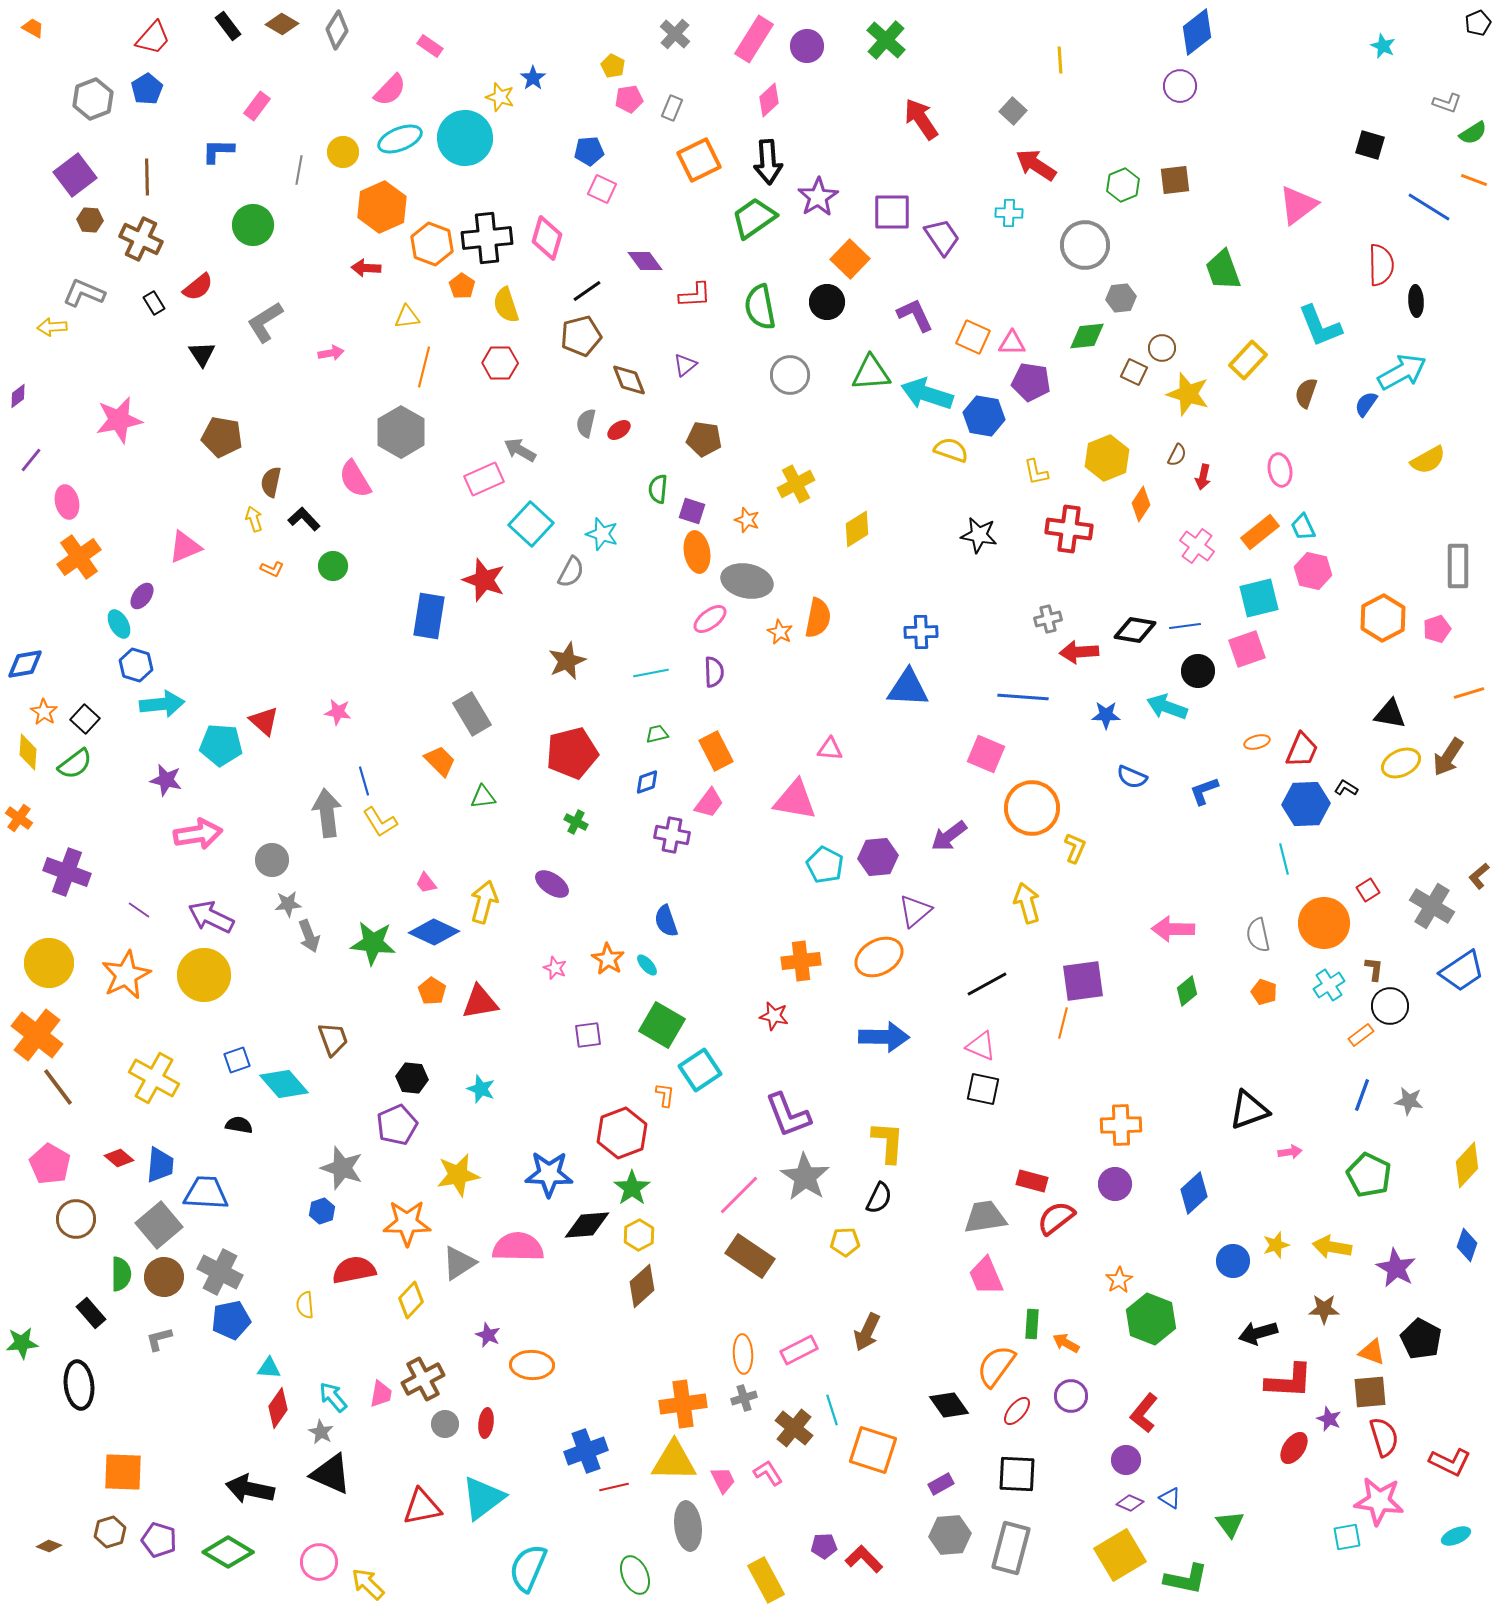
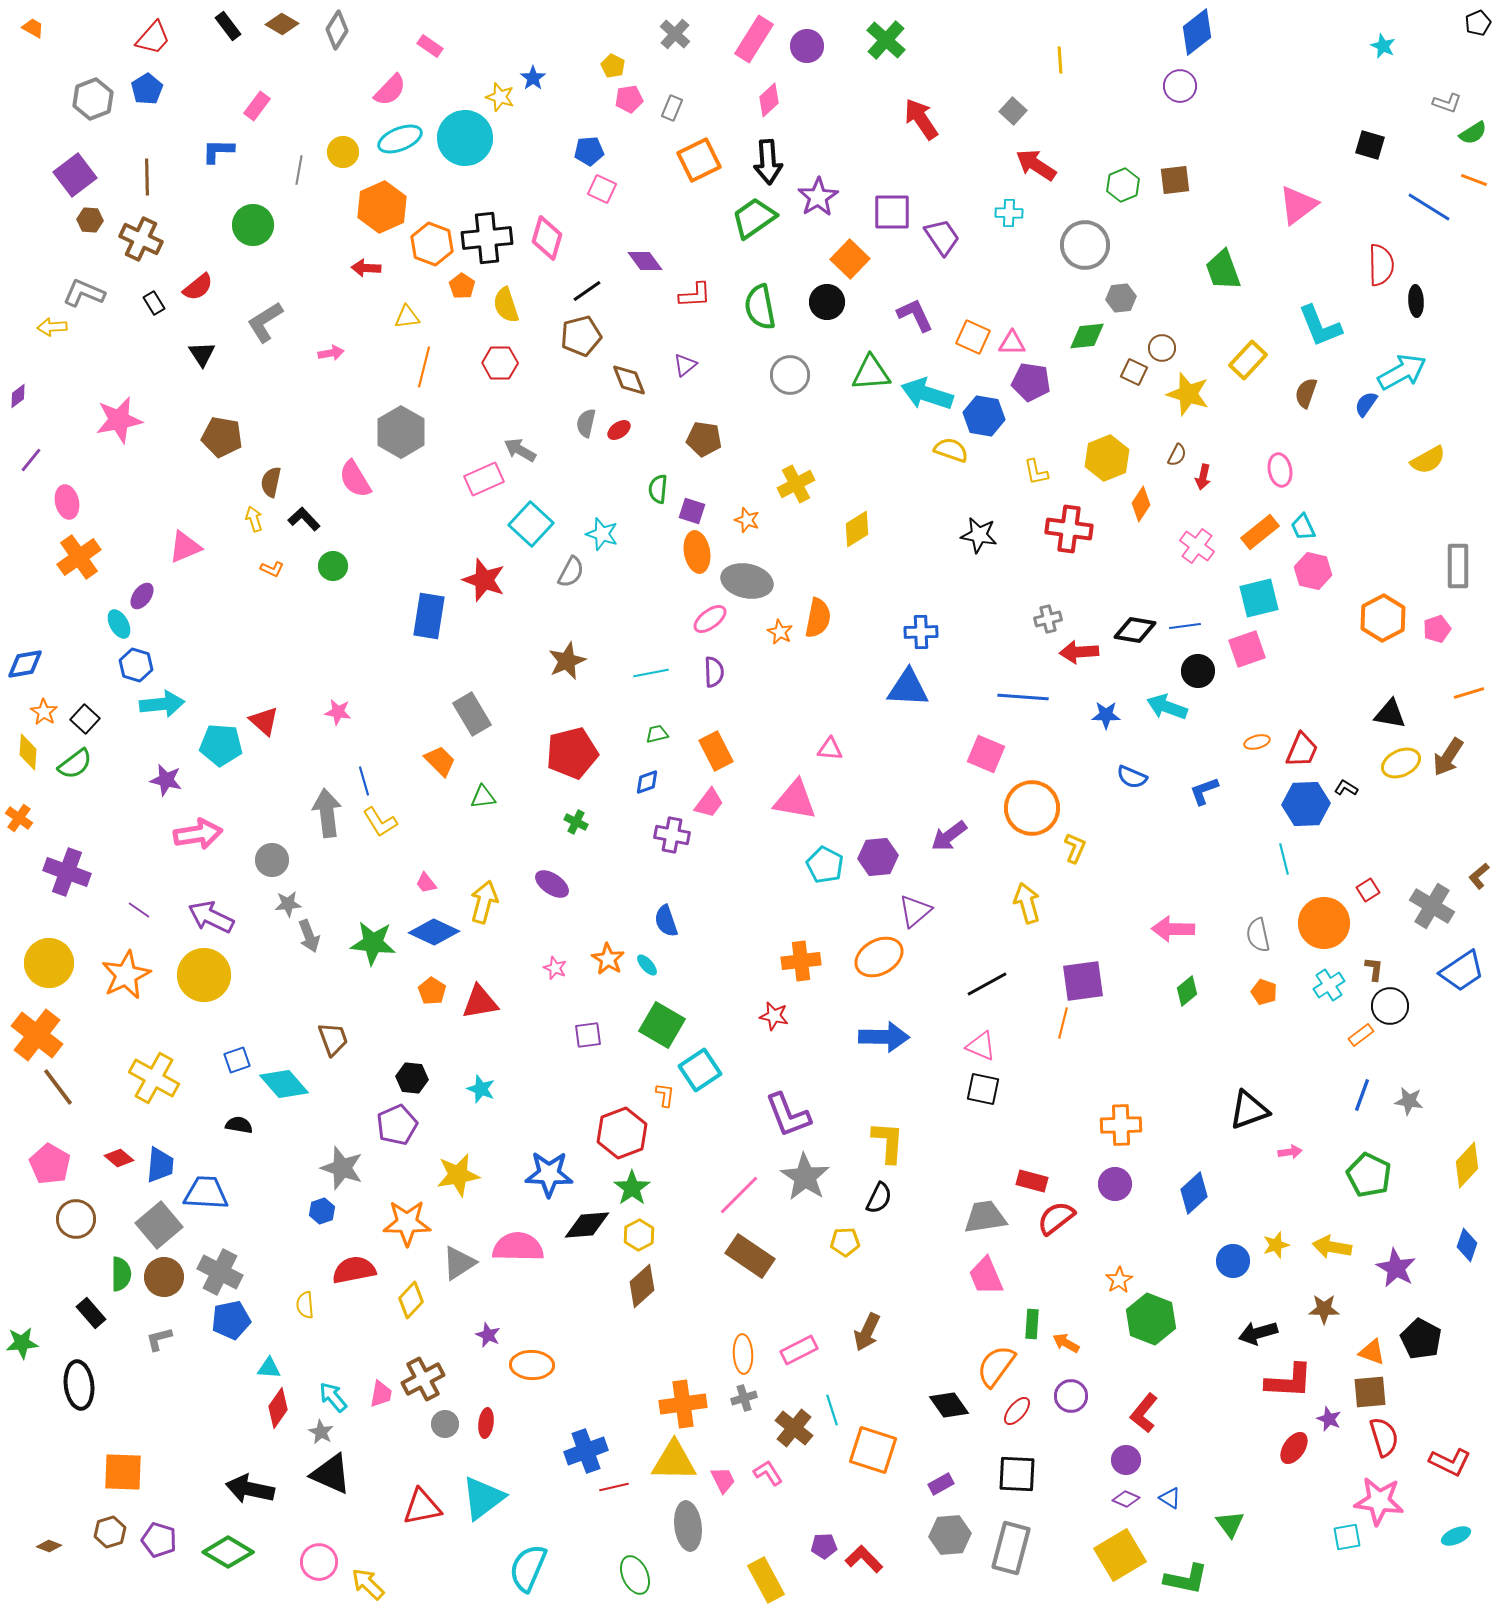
purple diamond at (1130, 1503): moved 4 px left, 4 px up
